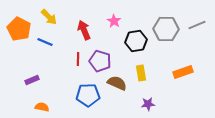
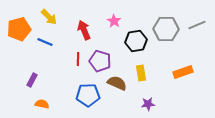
orange pentagon: rotated 30 degrees clockwise
purple rectangle: rotated 40 degrees counterclockwise
orange semicircle: moved 3 px up
